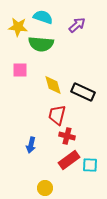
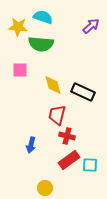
purple arrow: moved 14 px right, 1 px down
